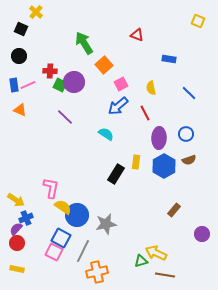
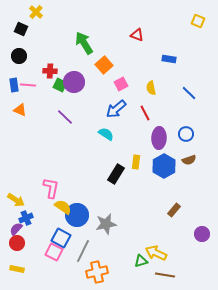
pink line at (28, 85): rotated 28 degrees clockwise
blue arrow at (118, 106): moved 2 px left, 3 px down
